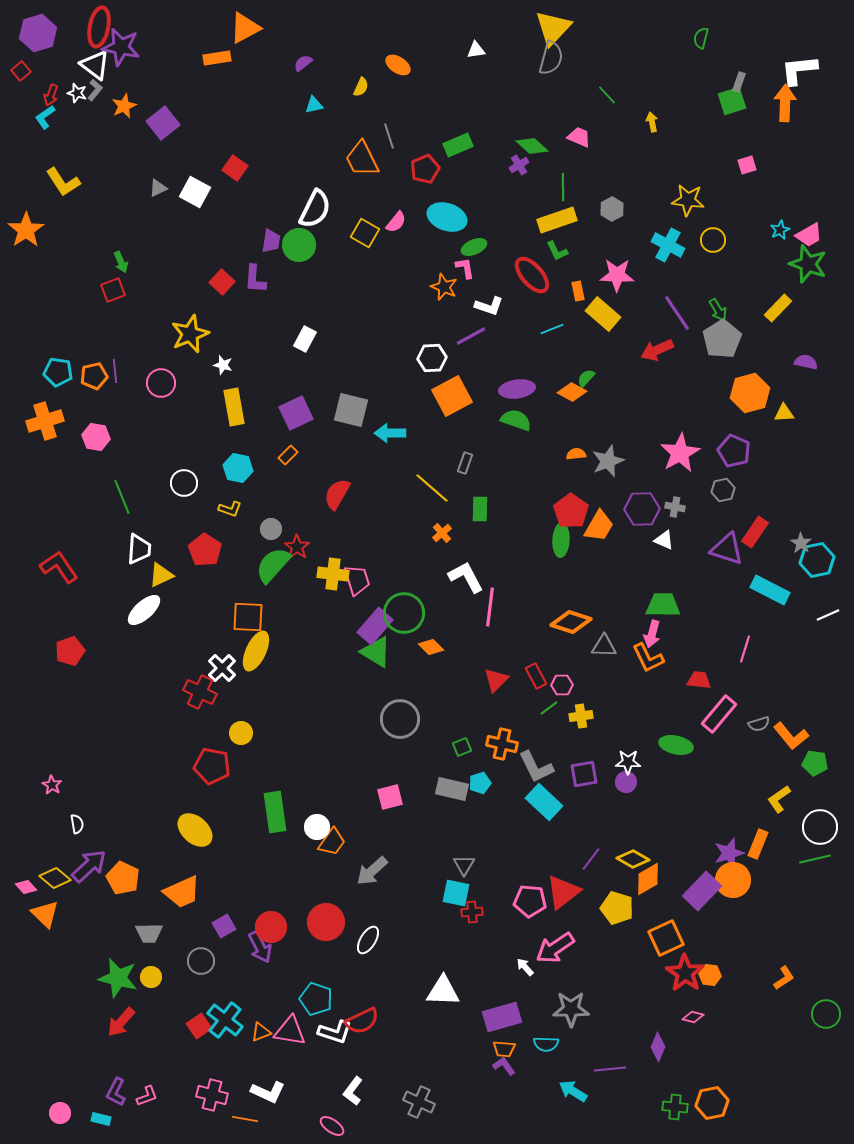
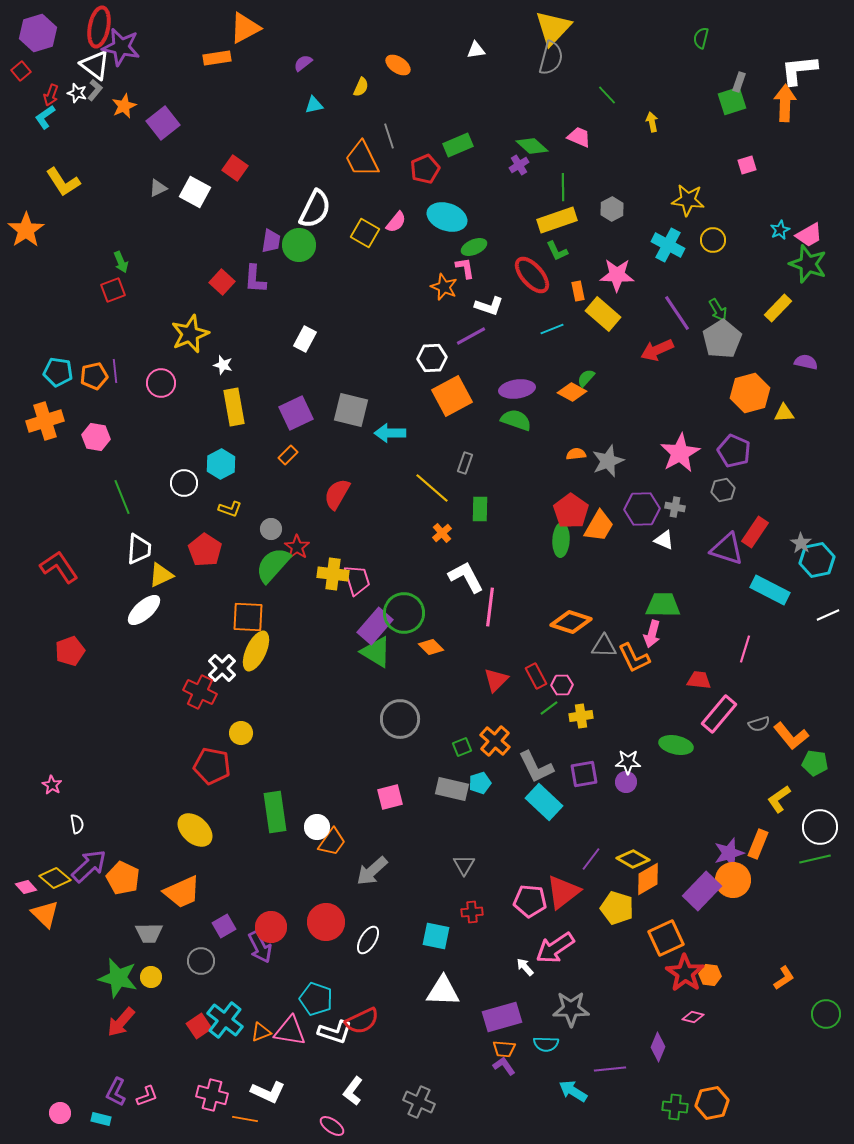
cyan hexagon at (238, 468): moved 17 px left, 4 px up; rotated 20 degrees clockwise
orange L-shape at (648, 658): moved 14 px left
orange cross at (502, 744): moved 7 px left, 3 px up; rotated 28 degrees clockwise
cyan square at (456, 893): moved 20 px left, 43 px down
